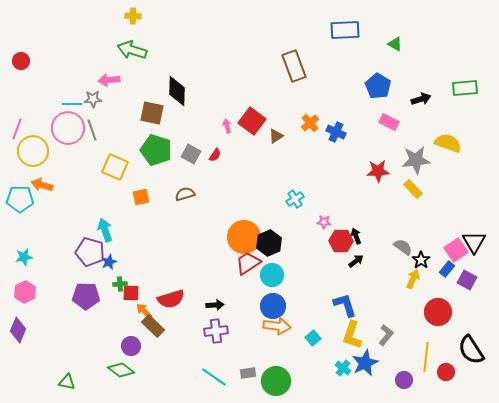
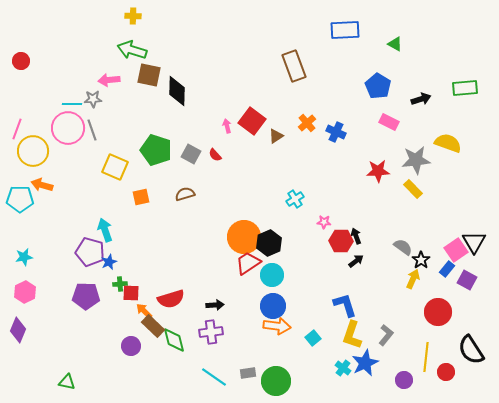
brown square at (152, 113): moved 3 px left, 38 px up
orange cross at (310, 123): moved 3 px left
red semicircle at (215, 155): rotated 104 degrees clockwise
purple cross at (216, 331): moved 5 px left, 1 px down
green diamond at (121, 370): moved 53 px right, 30 px up; rotated 40 degrees clockwise
